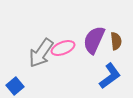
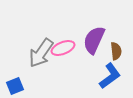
brown semicircle: moved 10 px down
blue square: rotated 18 degrees clockwise
